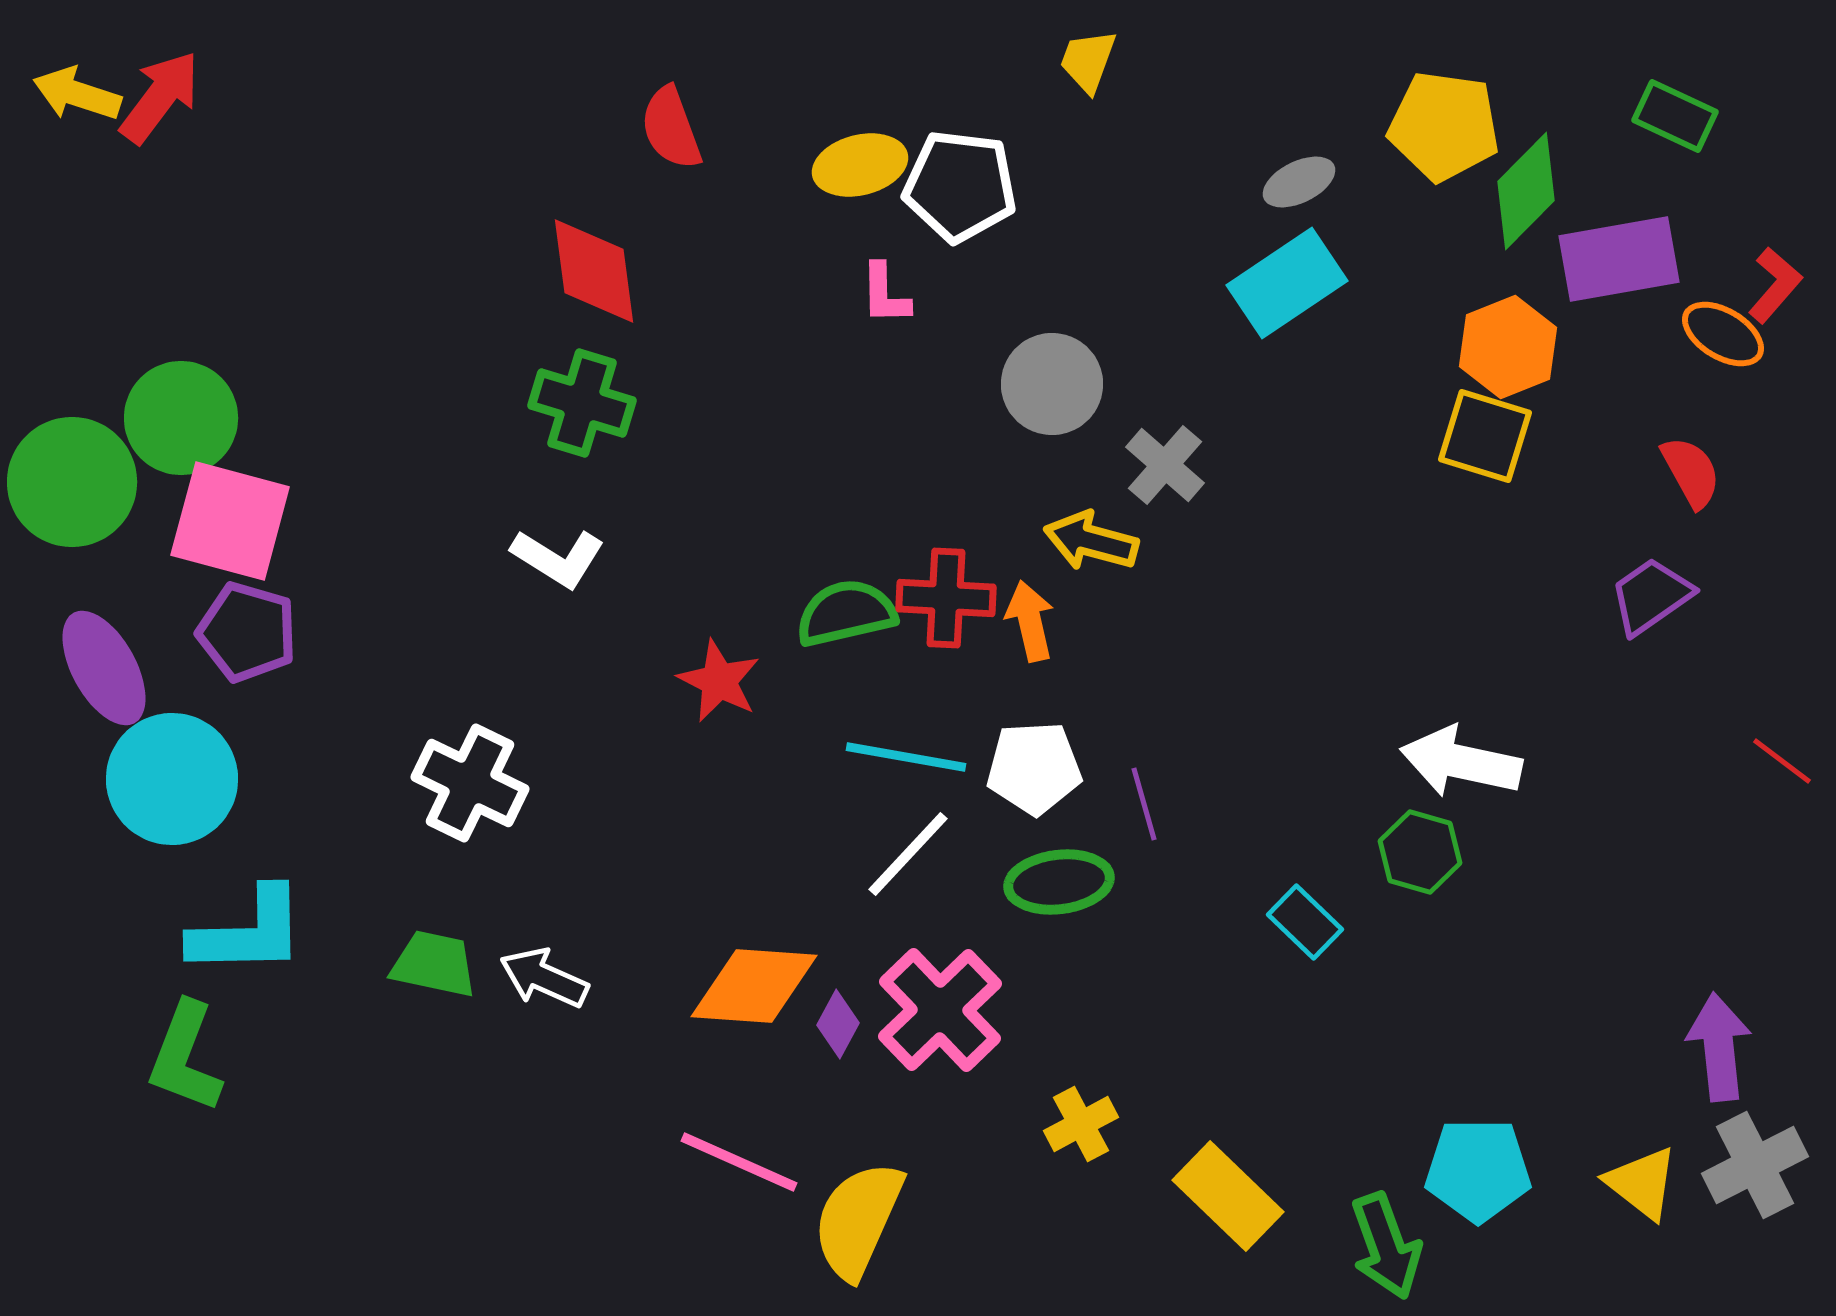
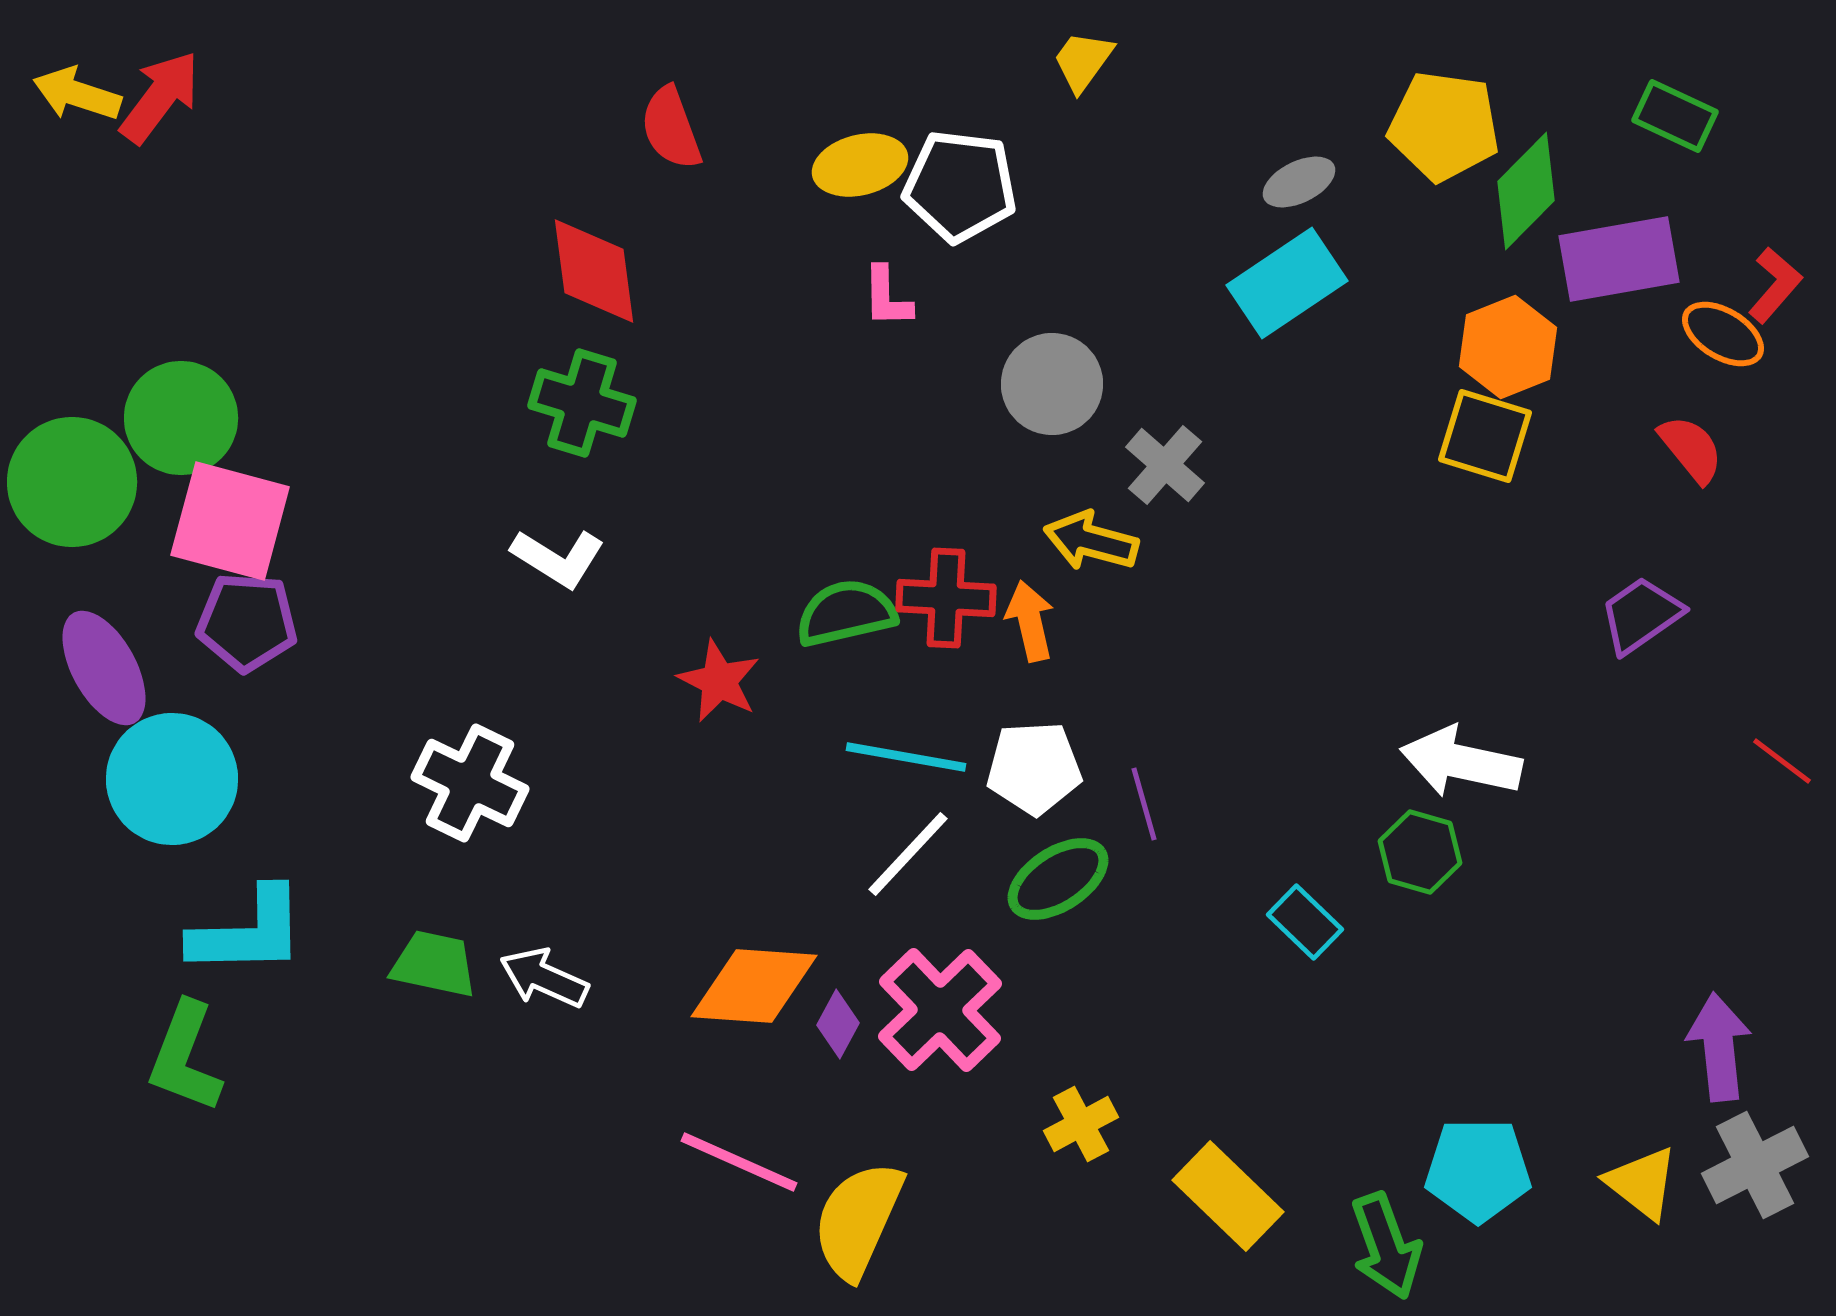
yellow trapezoid at (1088, 61): moved 5 px left; rotated 16 degrees clockwise
pink L-shape at (885, 294): moved 2 px right, 3 px down
red semicircle at (1691, 472): moved 23 px up; rotated 10 degrees counterclockwise
purple trapezoid at (1651, 596): moved 10 px left, 19 px down
purple pentagon at (247, 632): moved 10 px up; rotated 12 degrees counterclockwise
green ellipse at (1059, 882): moved 1 px left, 3 px up; rotated 26 degrees counterclockwise
